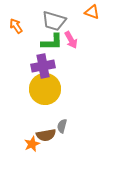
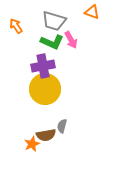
green L-shape: rotated 25 degrees clockwise
